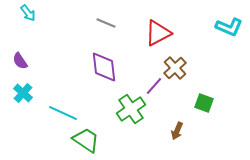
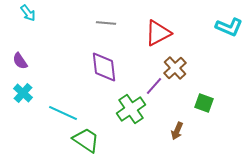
gray line: rotated 18 degrees counterclockwise
